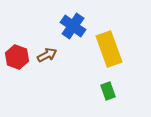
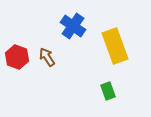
yellow rectangle: moved 6 px right, 3 px up
brown arrow: moved 2 px down; rotated 96 degrees counterclockwise
